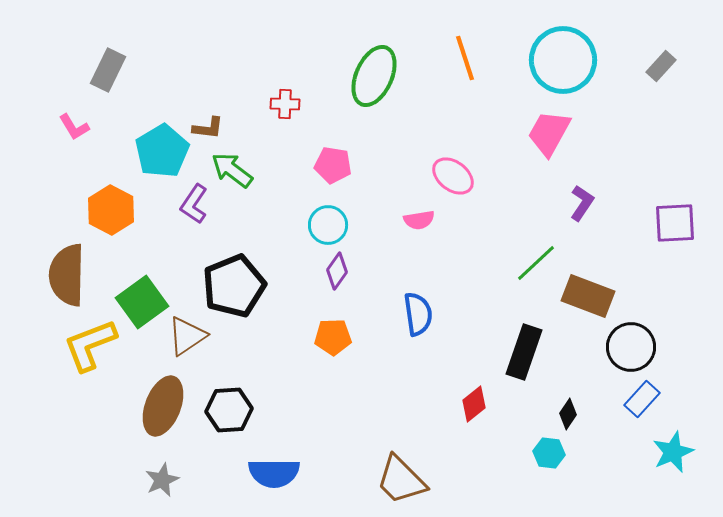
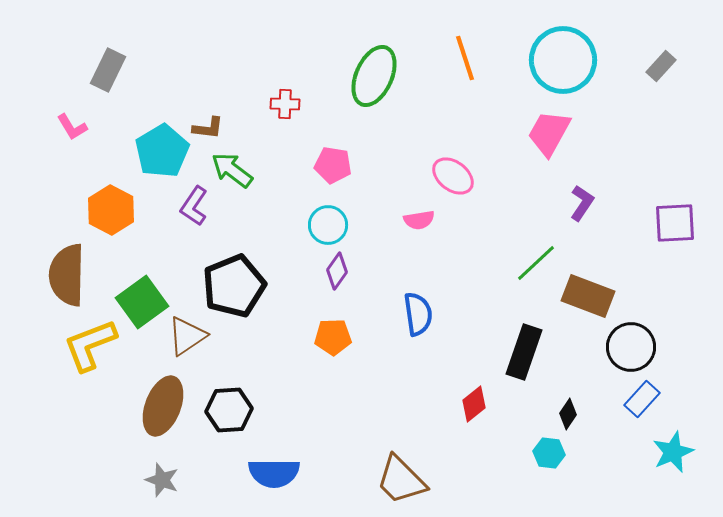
pink L-shape at (74, 127): moved 2 px left
purple L-shape at (194, 204): moved 2 px down
gray star at (162, 480): rotated 28 degrees counterclockwise
